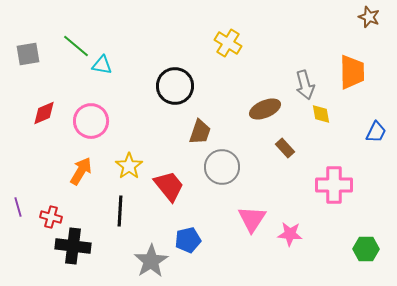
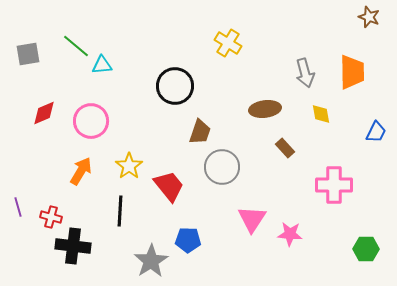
cyan triangle: rotated 15 degrees counterclockwise
gray arrow: moved 12 px up
brown ellipse: rotated 16 degrees clockwise
blue pentagon: rotated 15 degrees clockwise
